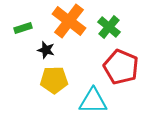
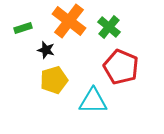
yellow pentagon: rotated 16 degrees counterclockwise
